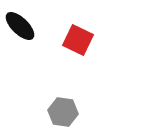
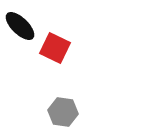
red square: moved 23 px left, 8 px down
